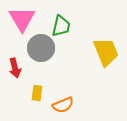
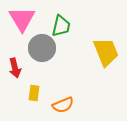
gray circle: moved 1 px right
yellow rectangle: moved 3 px left
